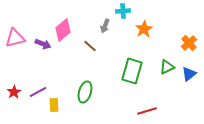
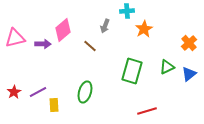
cyan cross: moved 4 px right
purple arrow: rotated 21 degrees counterclockwise
